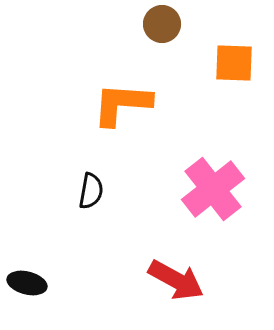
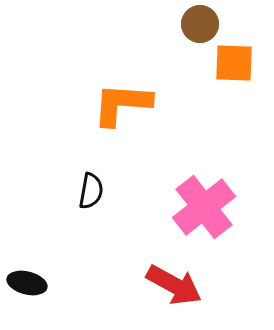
brown circle: moved 38 px right
pink cross: moved 9 px left, 18 px down
red arrow: moved 2 px left, 5 px down
